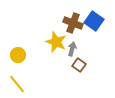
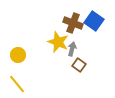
yellow star: moved 2 px right
